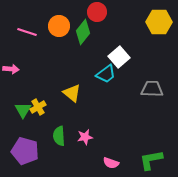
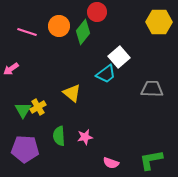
pink arrow: rotated 140 degrees clockwise
purple pentagon: moved 2 px up; rotated 12 degrees counterclockwise
